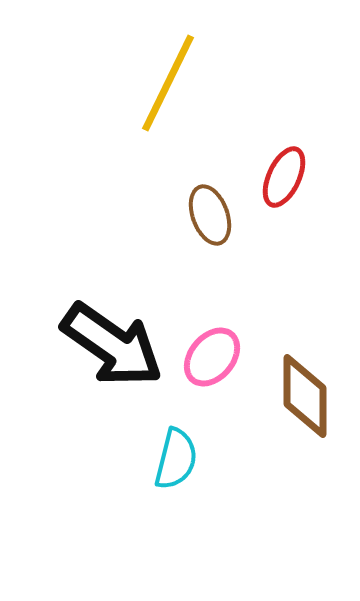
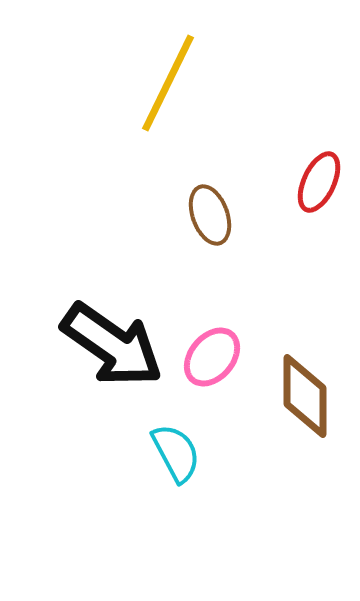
red ellipse: moved 35 px right, 5 px down
cyan semicircle: moved 6 px up; rotated 42 degrees counterclockwise
